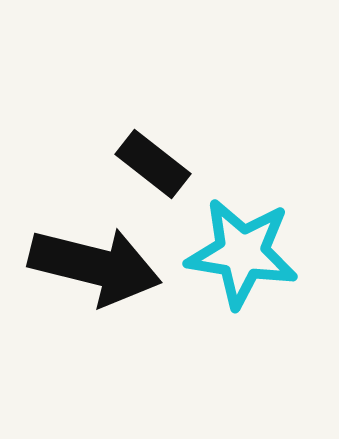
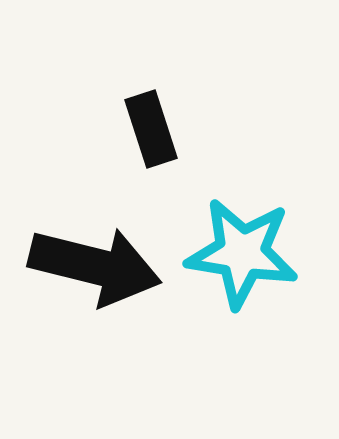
black rectangle: moved 2 px left, 35 px up; rotated 34 degrees clockwise
